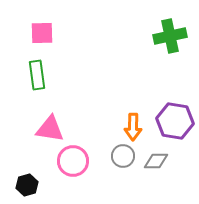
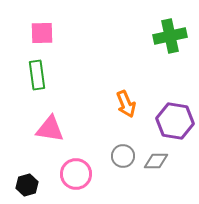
orange arrow: moved 7 px left, 23 px up; rotated 24 degrees counterclockwise
pink circle: moved 3 px right, 13 px down
